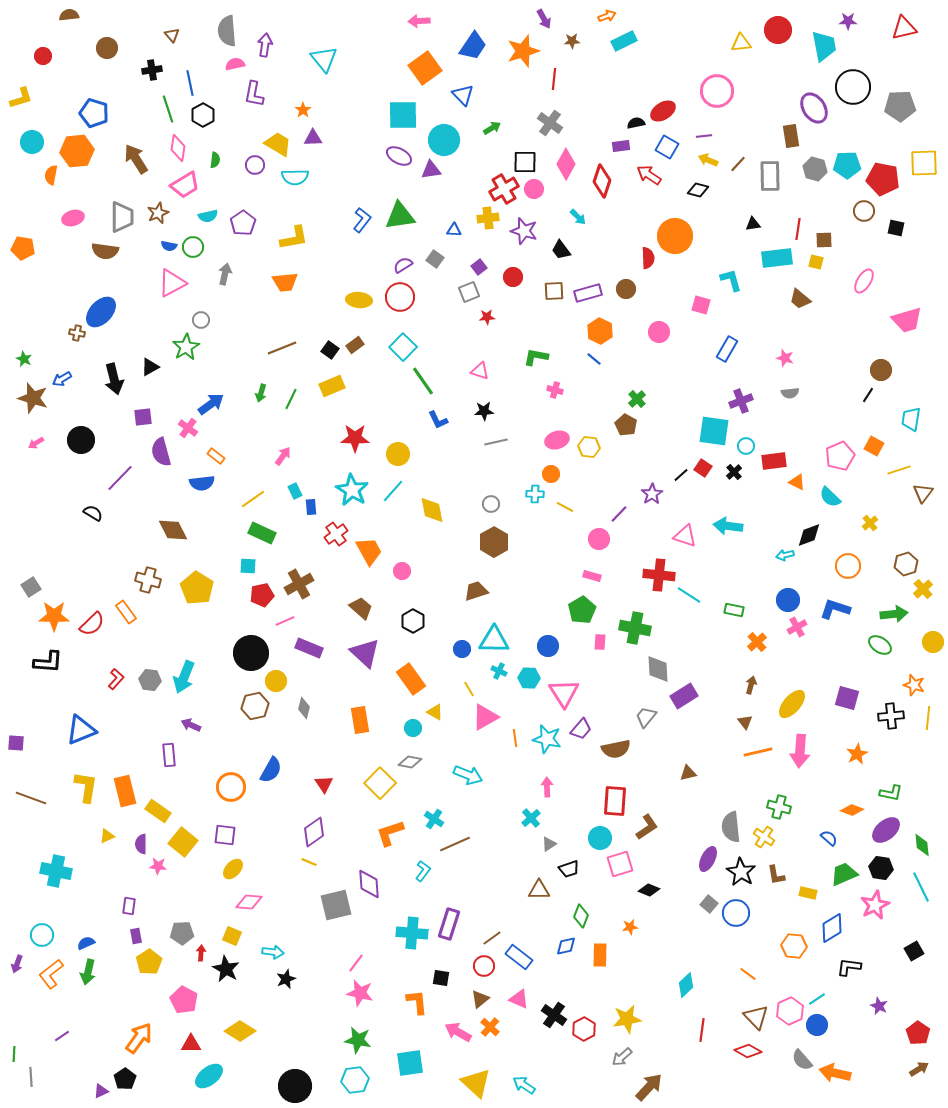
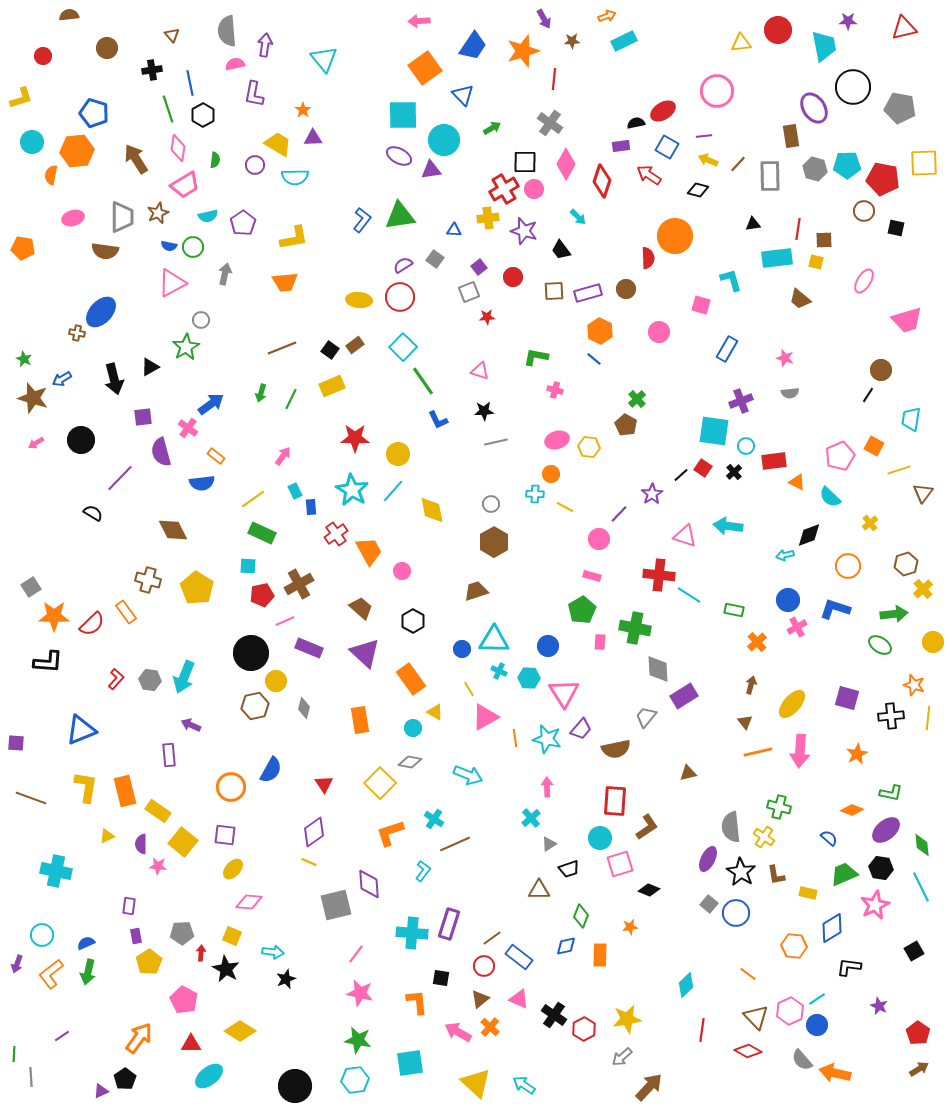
gray pentagon at (900, 106): moved 2 px down; rotated 12 degrees clockwise
pink line at (356, 963): moved 9 px up
